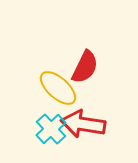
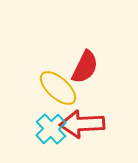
red arrow: moved 1 px left; rotated 12 degrees counterclockwise
